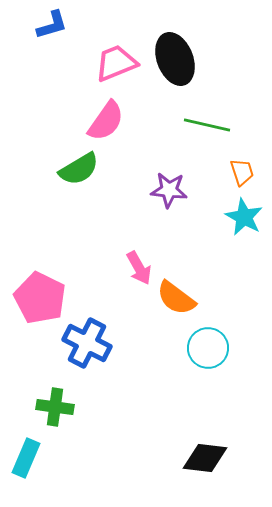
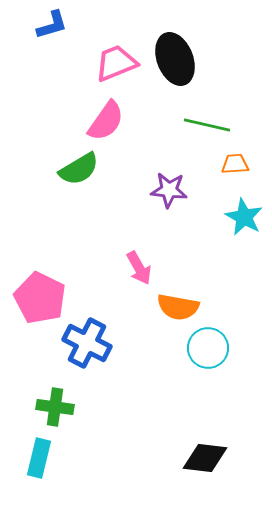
orange trapezoid: moved 7 px left, 8 px up; rotated 76 degrees counterclockwise
orange semicircle: moved 2 px right, 9 px down; rotated 27 degrees counterclockwise
cyan rectangle: moved 13 px right; rotated 9 degrees counterclockwise
